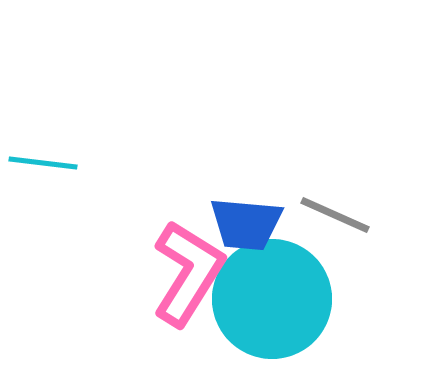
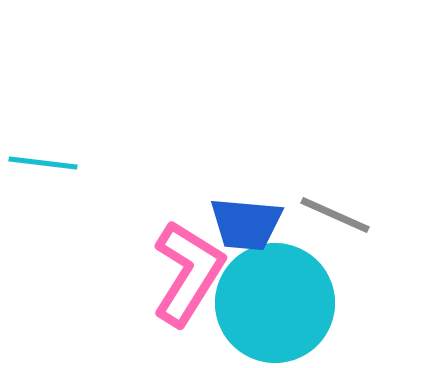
cyan circle: moved 3 px right, 4 px down
